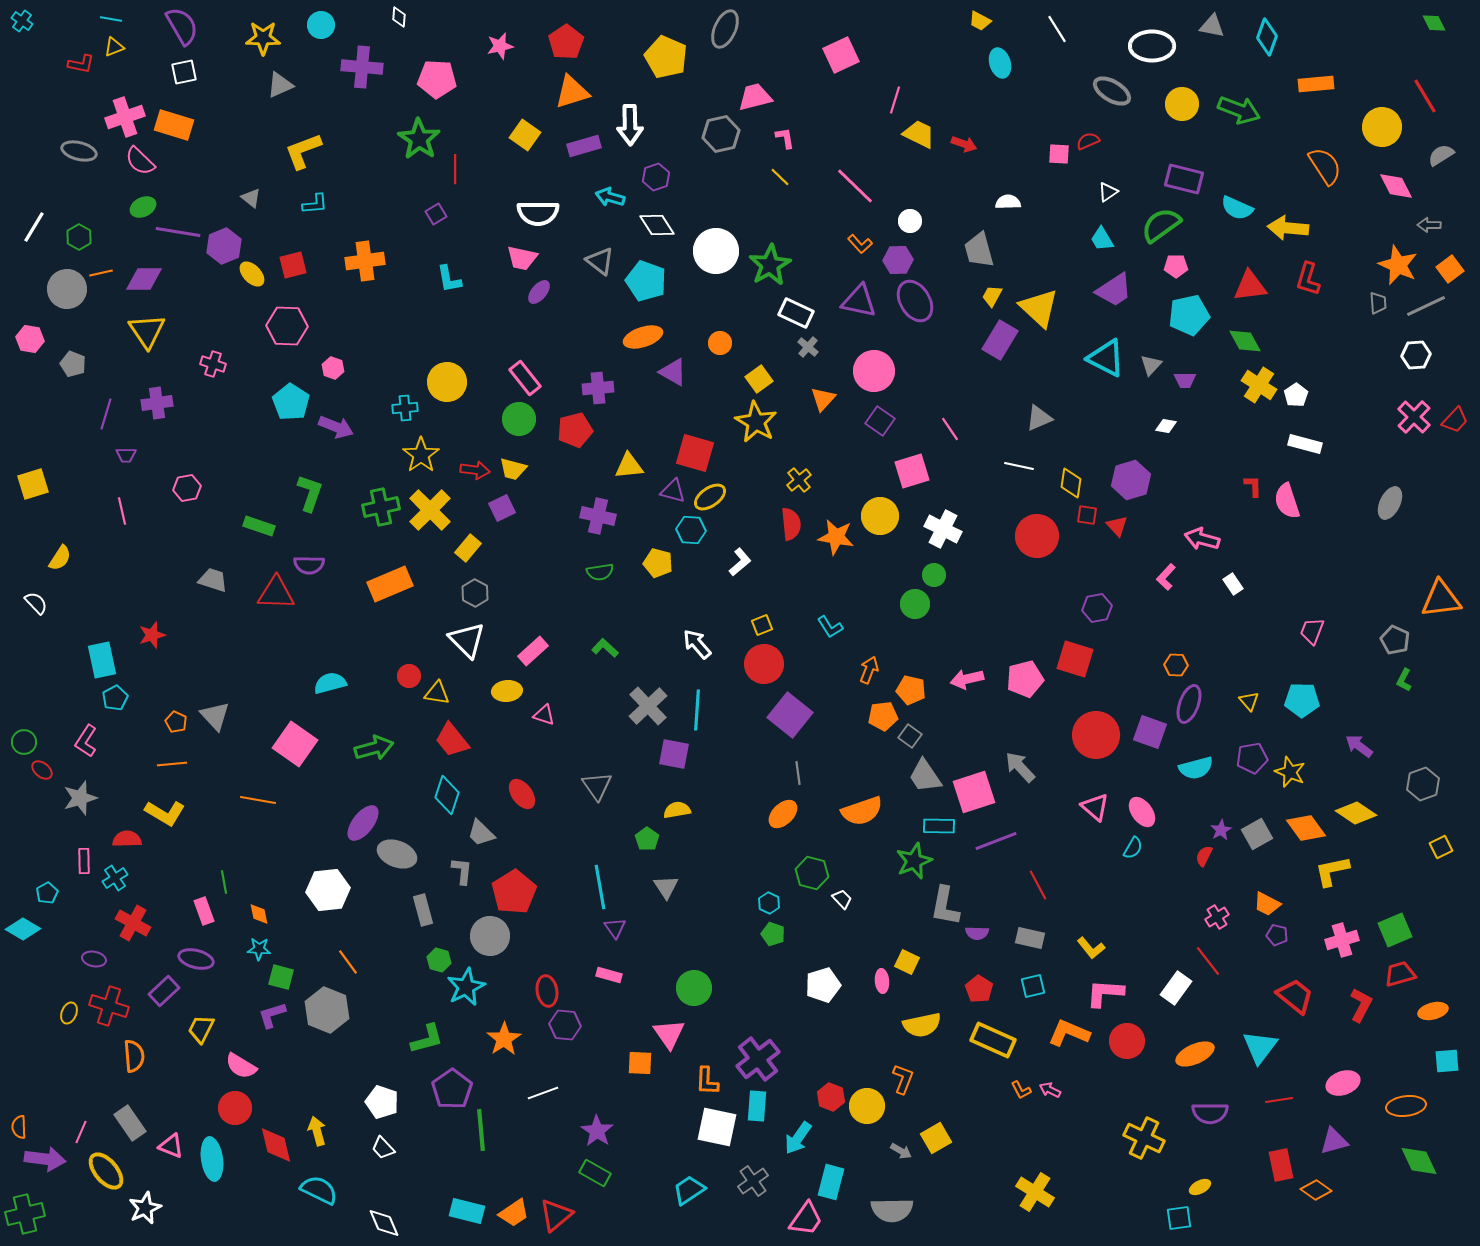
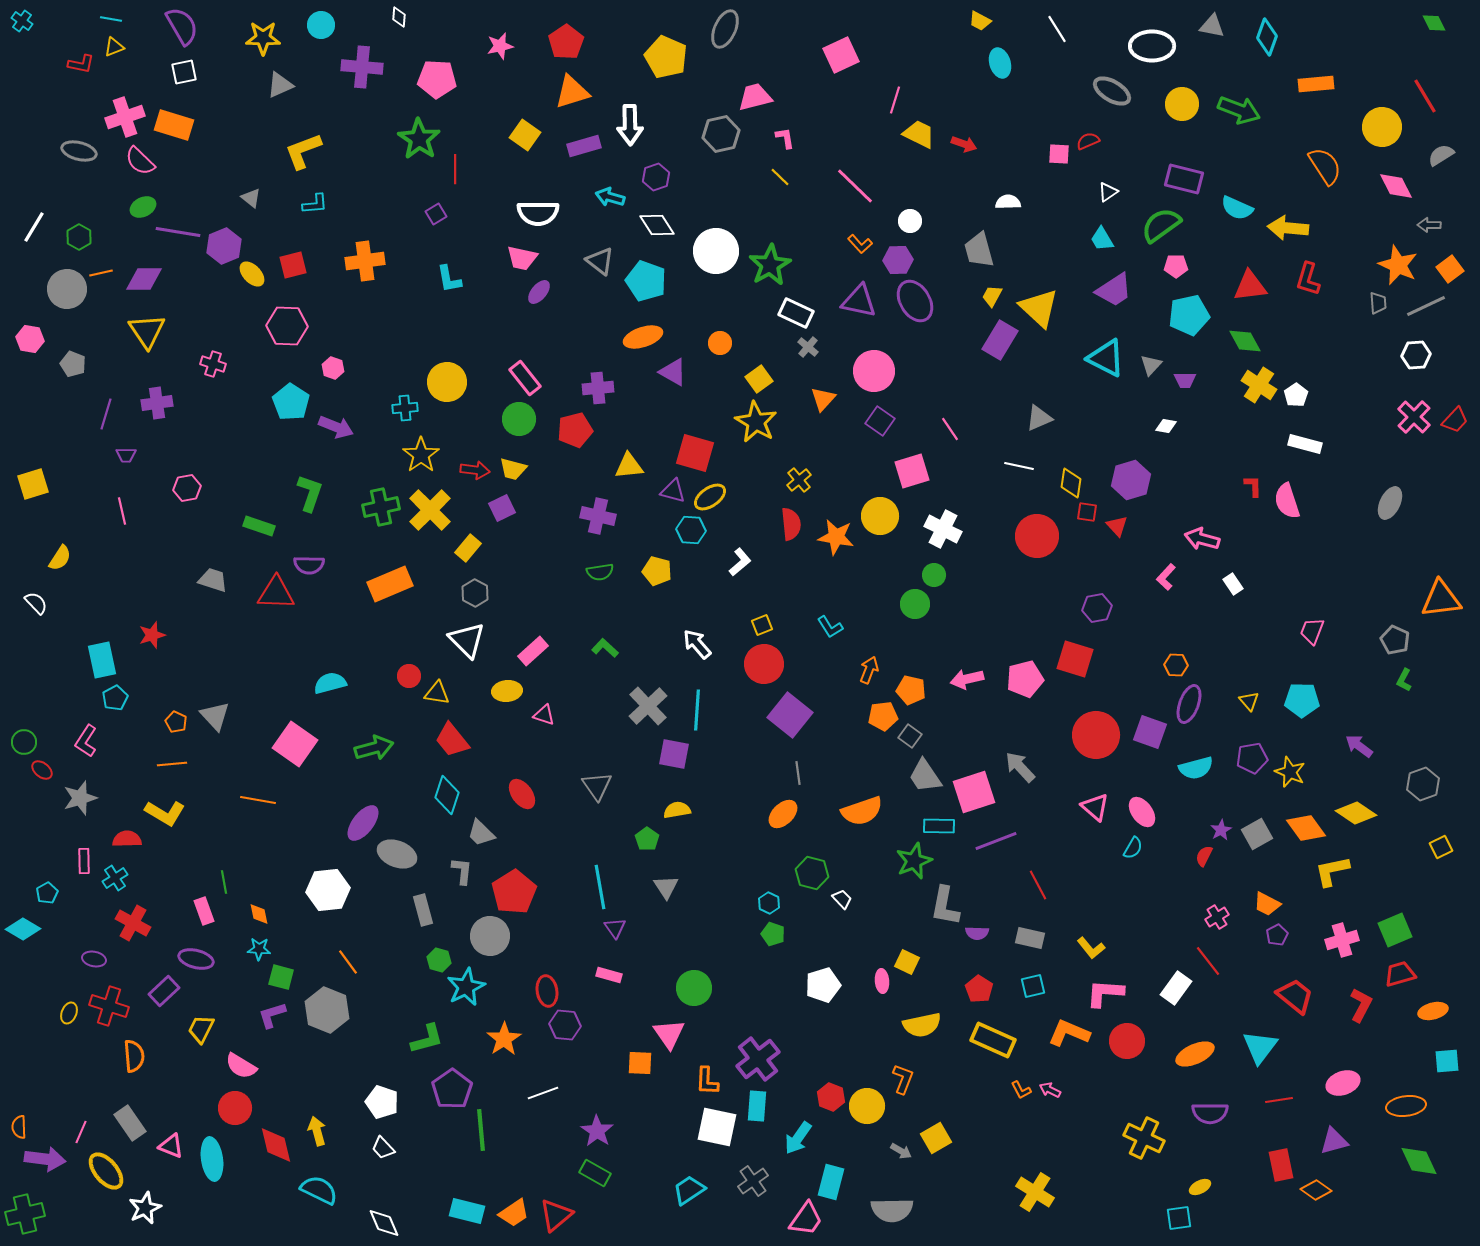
red square at (1087, 515): moved 3 px up
yellow pentagon at (658, 563): moved 1 px left, 8 px down
purple pentagon at (1277, 935): rotated 30 degrees clockwise
